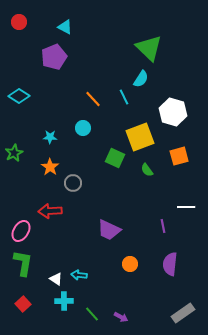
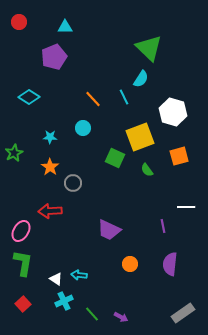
cyan triangle: rotated 28 degrees counterclockwise
cyan diamond: moved 10 px right, 1 px down
cyan cross: rotated 24 degrees counterclockwise
